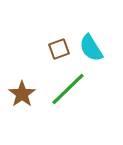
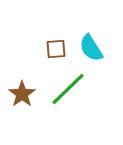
brown square: moved 3 px left; rotated 15 degrees clockwise
